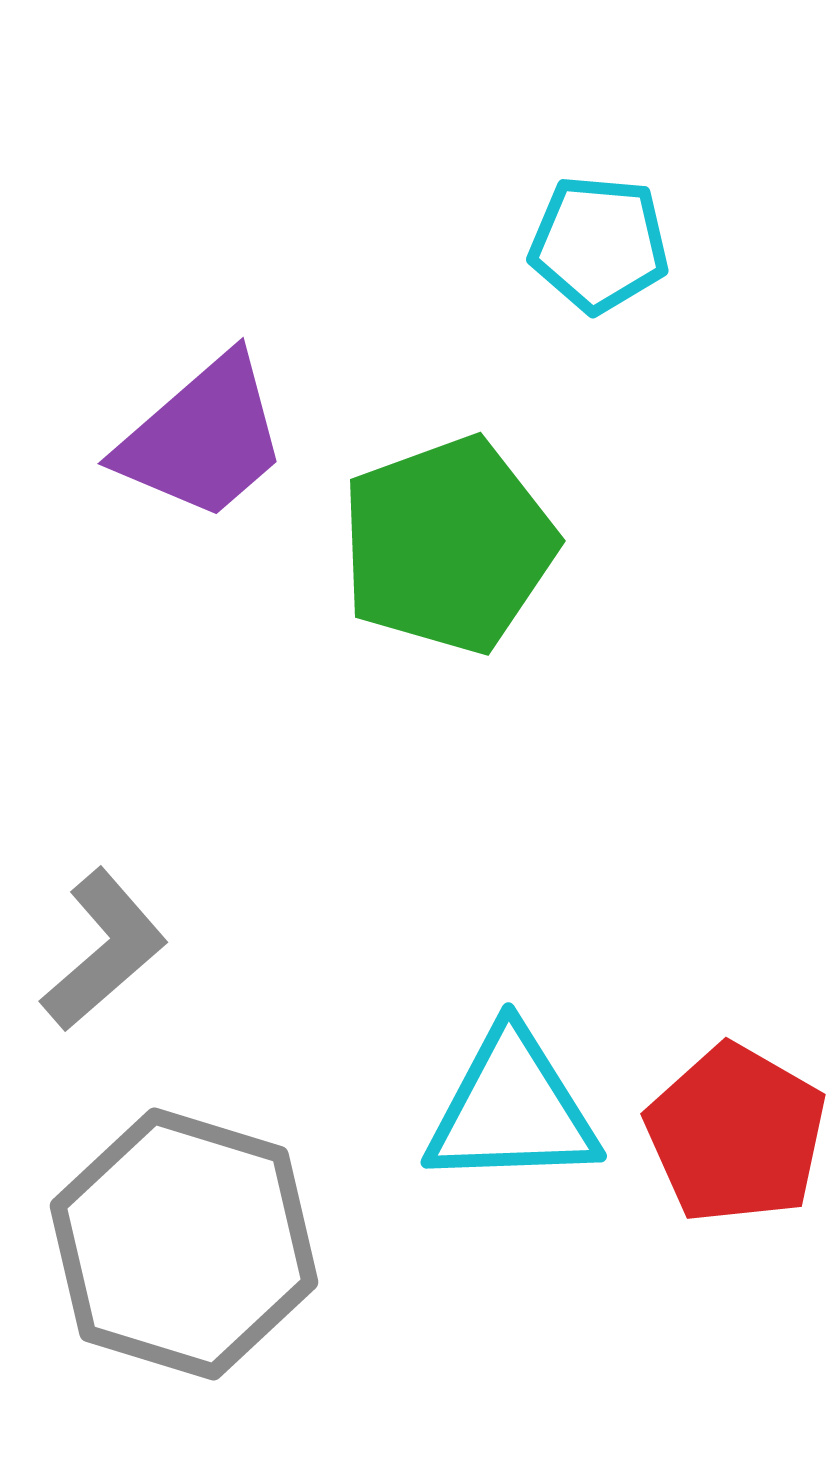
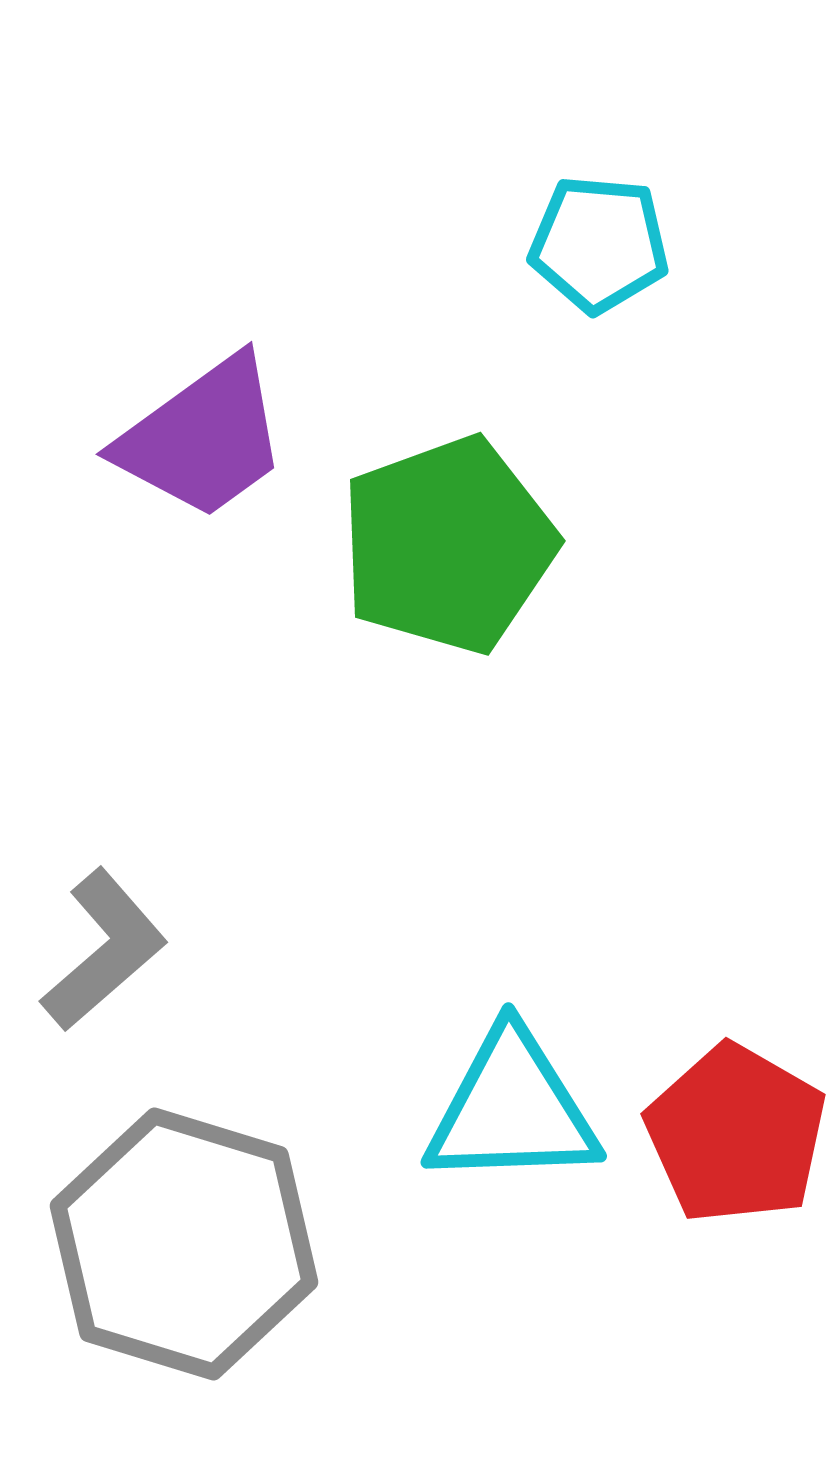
purple trapezoid: rotated 5 degrees clockwise
